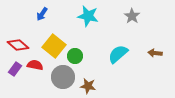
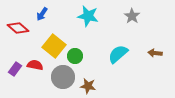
red diamond: moved 17 px up
